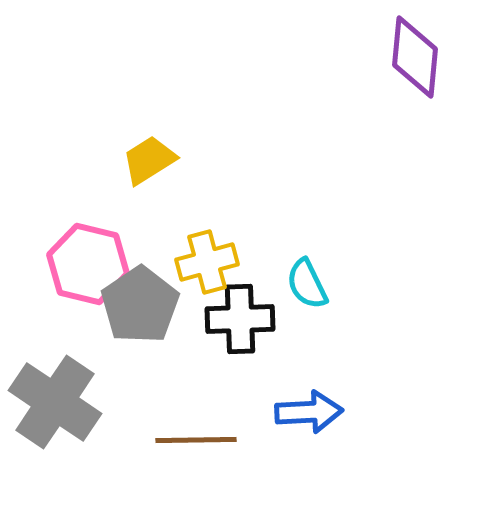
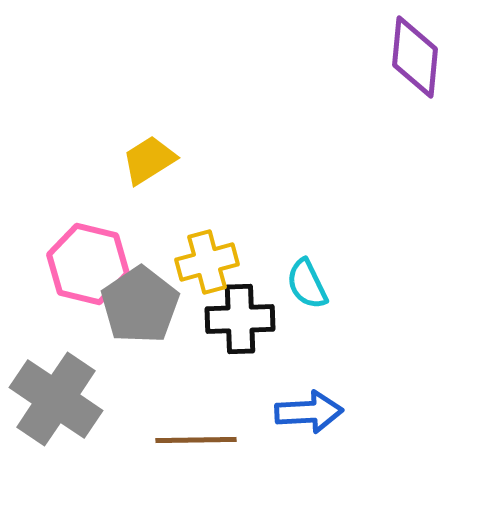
gray cross: moved 1 px right, 3 px up
